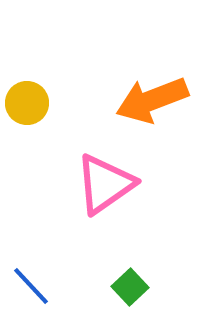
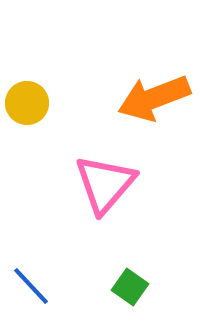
orange arrow: moved 2 px right, 2 px up
pink triangle: rotated 14 degrees counterclockwise
green square: rotated 12 degrees counterclockwise
